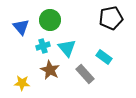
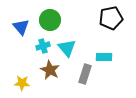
cyan rectangle: rotated 35 degrees counterclockwise
gray rectangle: rotated 60 degrees clockwise
